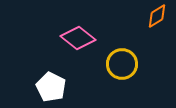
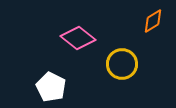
orange diamond: moved 4 px left, 5 px down
